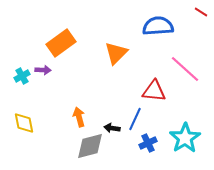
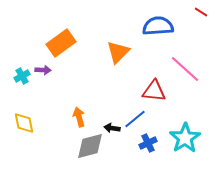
orange triangle: moved 2 px right, 1 px up
blue line: rotated 25 degrees clockwise
